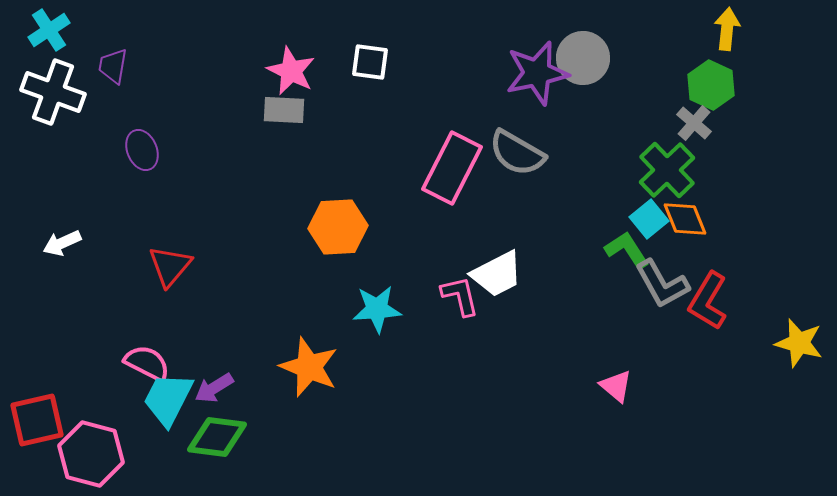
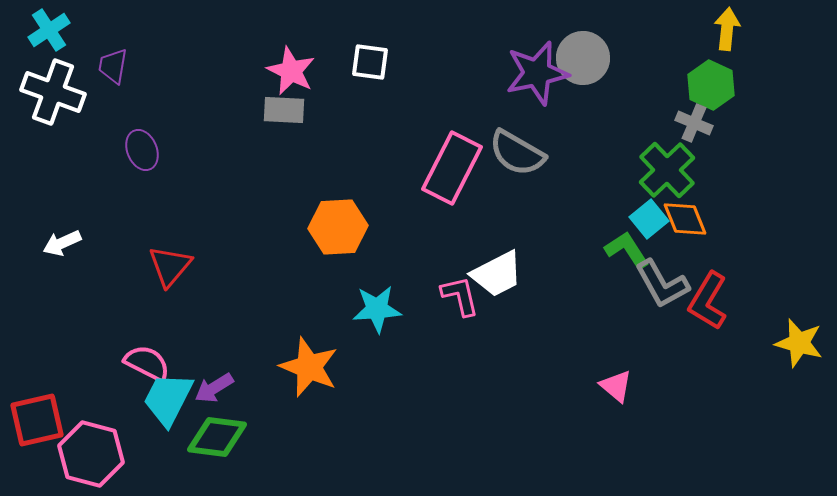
gray cross: rotated 18 degrees counterclockwise
